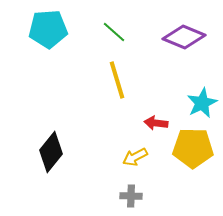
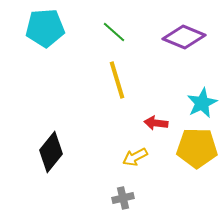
cyan pentagon: moved 3 px left, 1 px up
yellow pentagon: moved 4 px right
gray cross: moved 8 px left, 2 px down; rotated 15 degrees counterclockwise
